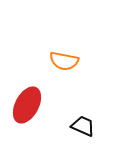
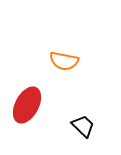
black trapezoid: rotated 20 degrees clockwise
